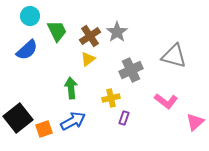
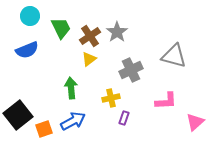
green trapezoid: moved 4 px right, 3 px up
blue semicircle: rotated 20 degrees clockwise
yellow triangle: moved 1 px right
pink L-shape: rotated 40 degrees counterclockwise
black square: moved 3 px up
